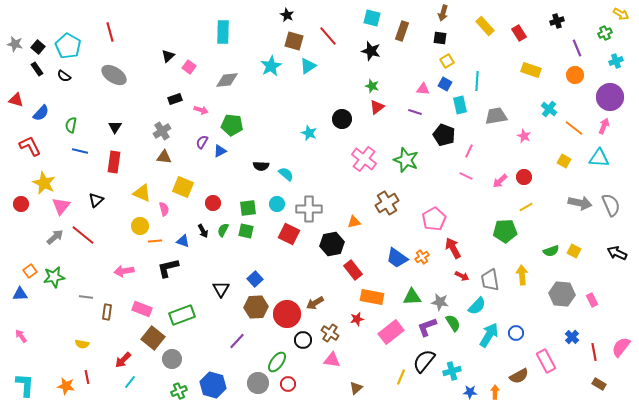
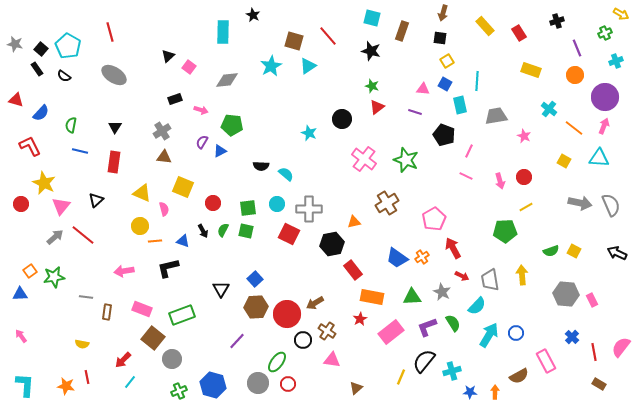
black star at (287, 15): moved 34 px left
black square at (38, 47): moved 3 px right, 2 px down
purple circle at (610, 97): moved 5 px left
pink arrow at (500, 181): rotated 63 degrees counterclockwise
gray hexagon at (562, 294): moved 4 px right
gray star at (440, 302): moved 2 px right, 10 px up; rotated 18 degrees clockwise
red star at (357, 319): moved 3 px right; rotated 16 degrees counterclockwise
brown cross at (330, 333): moved 3 px left, 2 px up
